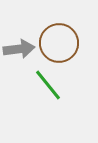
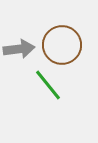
brown circle: moved 3 px right, 2 px down
